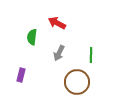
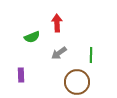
red arrow: rotated 60 degrees clockwise
green semicircle: rotated 119 degrees counterclockwise
gray arrow: rotated 28 degrees clockwise
purple rectangle: rotated 16 degrees counterclockwise
